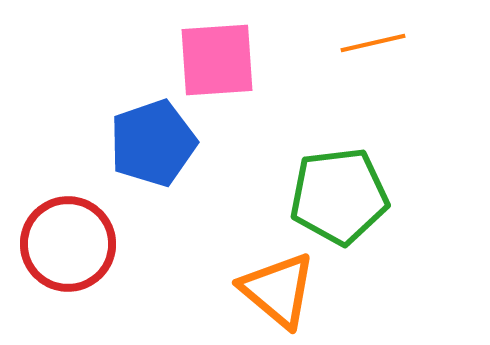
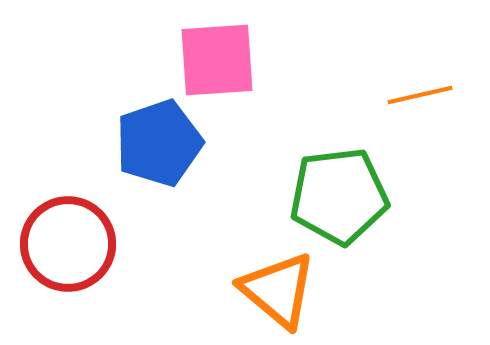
orange line: moved 47 px right, 52 px down
blue pentagon: moved 6 px right
